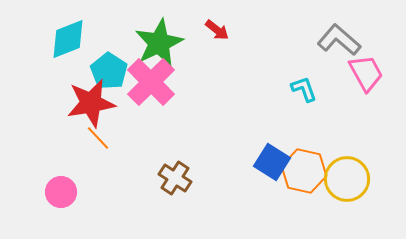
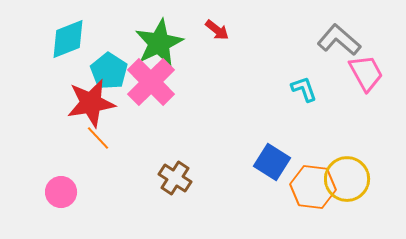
orange hexagon: moved 9 px right, 16 px down; rotated 6 degrees counterclockwise
